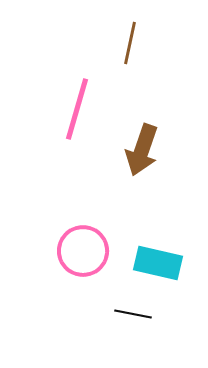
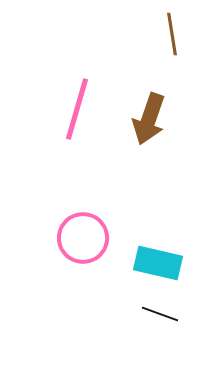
brown line: moved 42 px right, 9 px up; rotated 21 degrees counterclockwise
brown arrow: moved 7 px right, 31 px up
pink circle: moved 13 px up
black line: moved 27 px right; rotated 9 degrees clockwise
